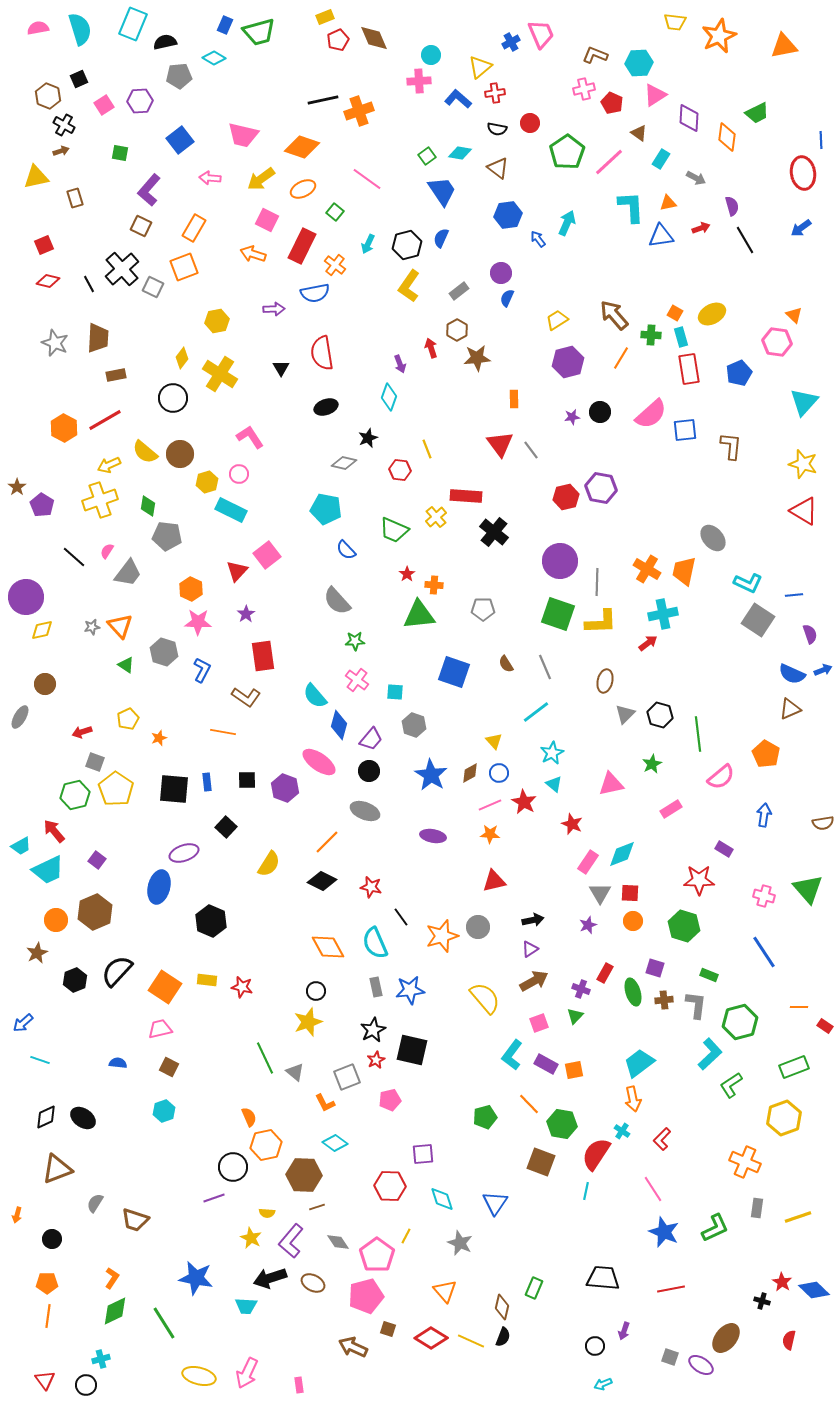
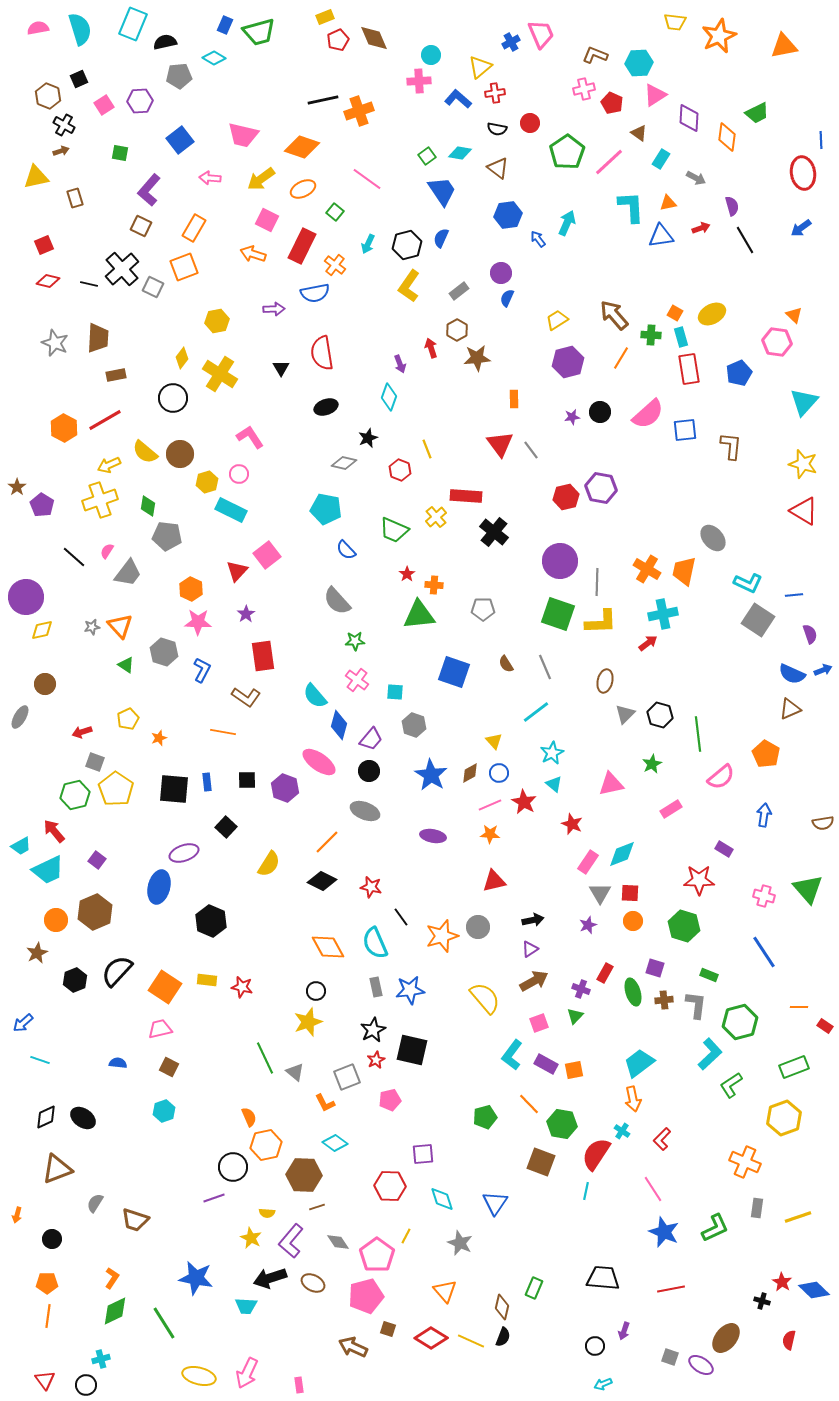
black line at (89, 284): rotated 48 degrees counterclockwise
pink semicircle at (651, 414): moved 3 px left
red hexagon at (400, 470): rotated 15 degrees clockwise
